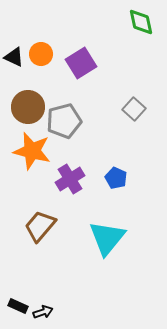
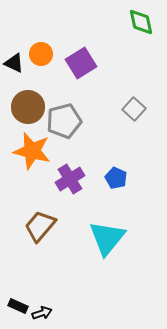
black triangle: moved 6 px down
black arrow: moved 1 px left, 1 px down
